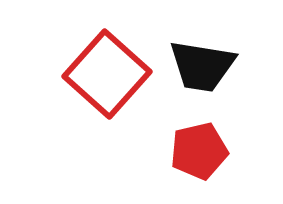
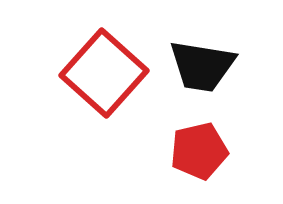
red square: moved 3 px left, 1 px up
